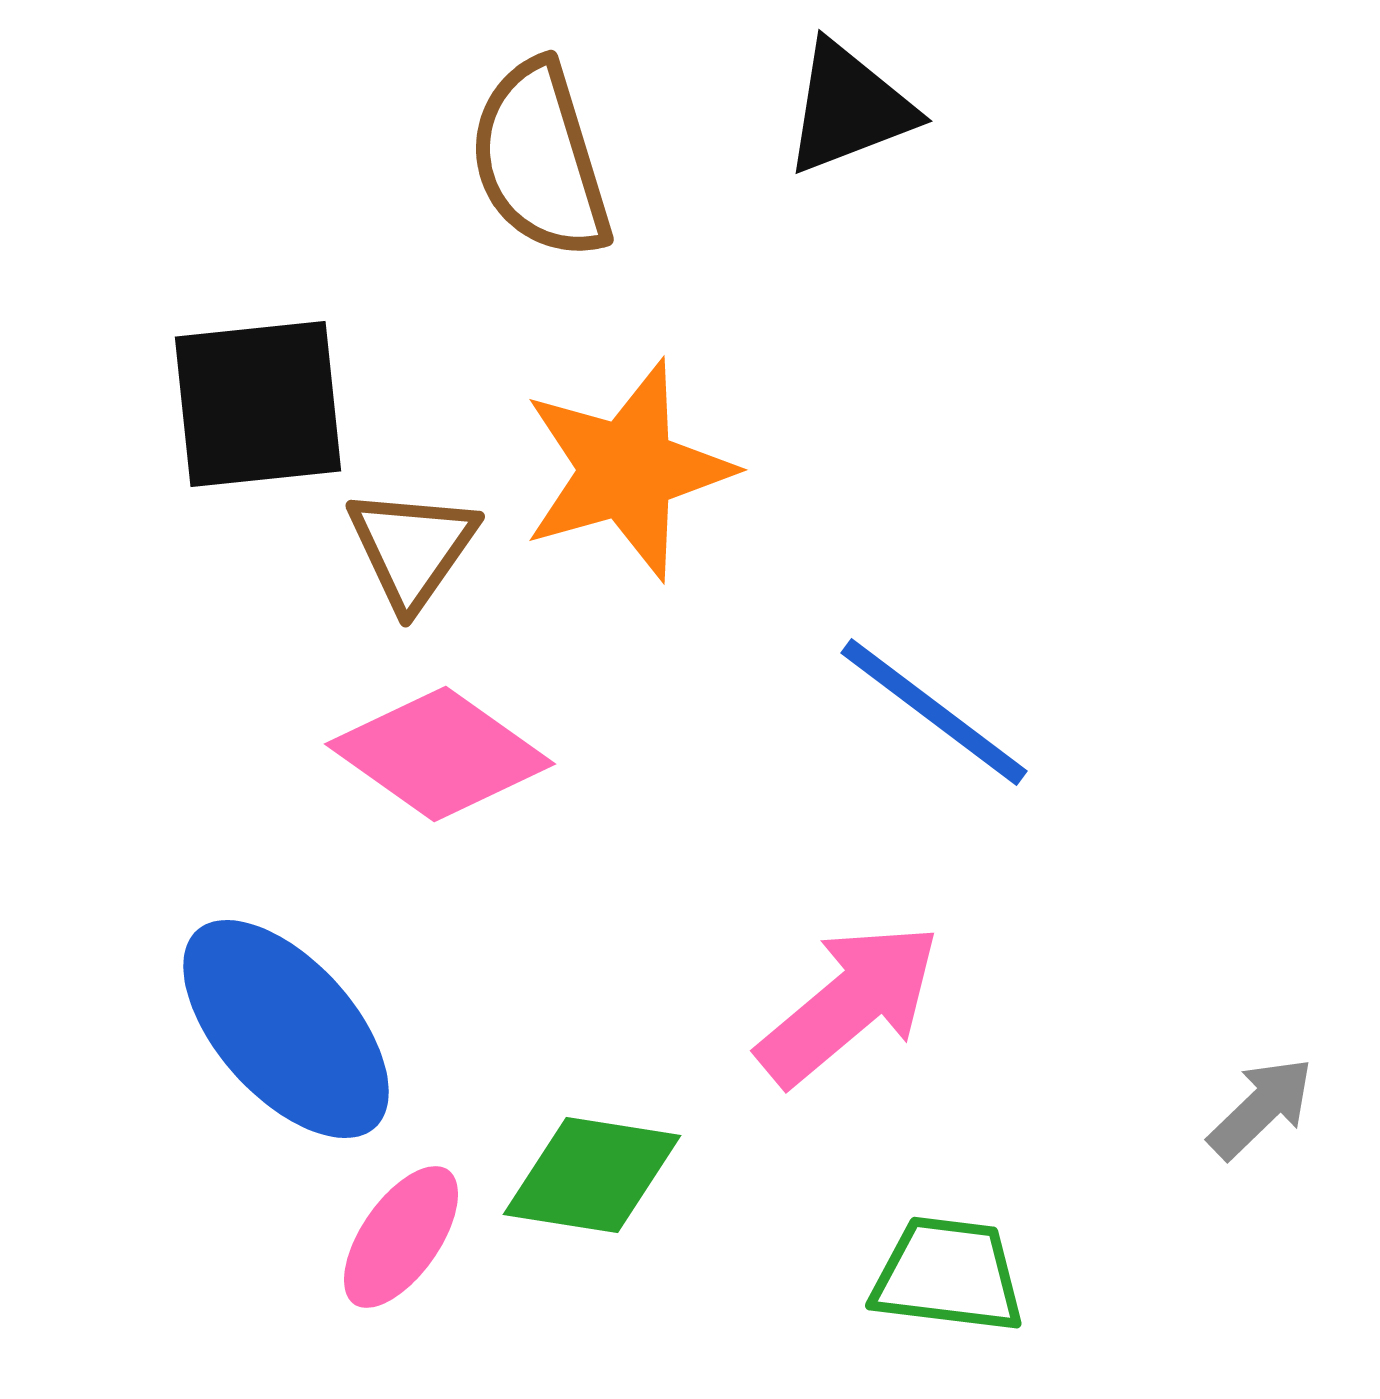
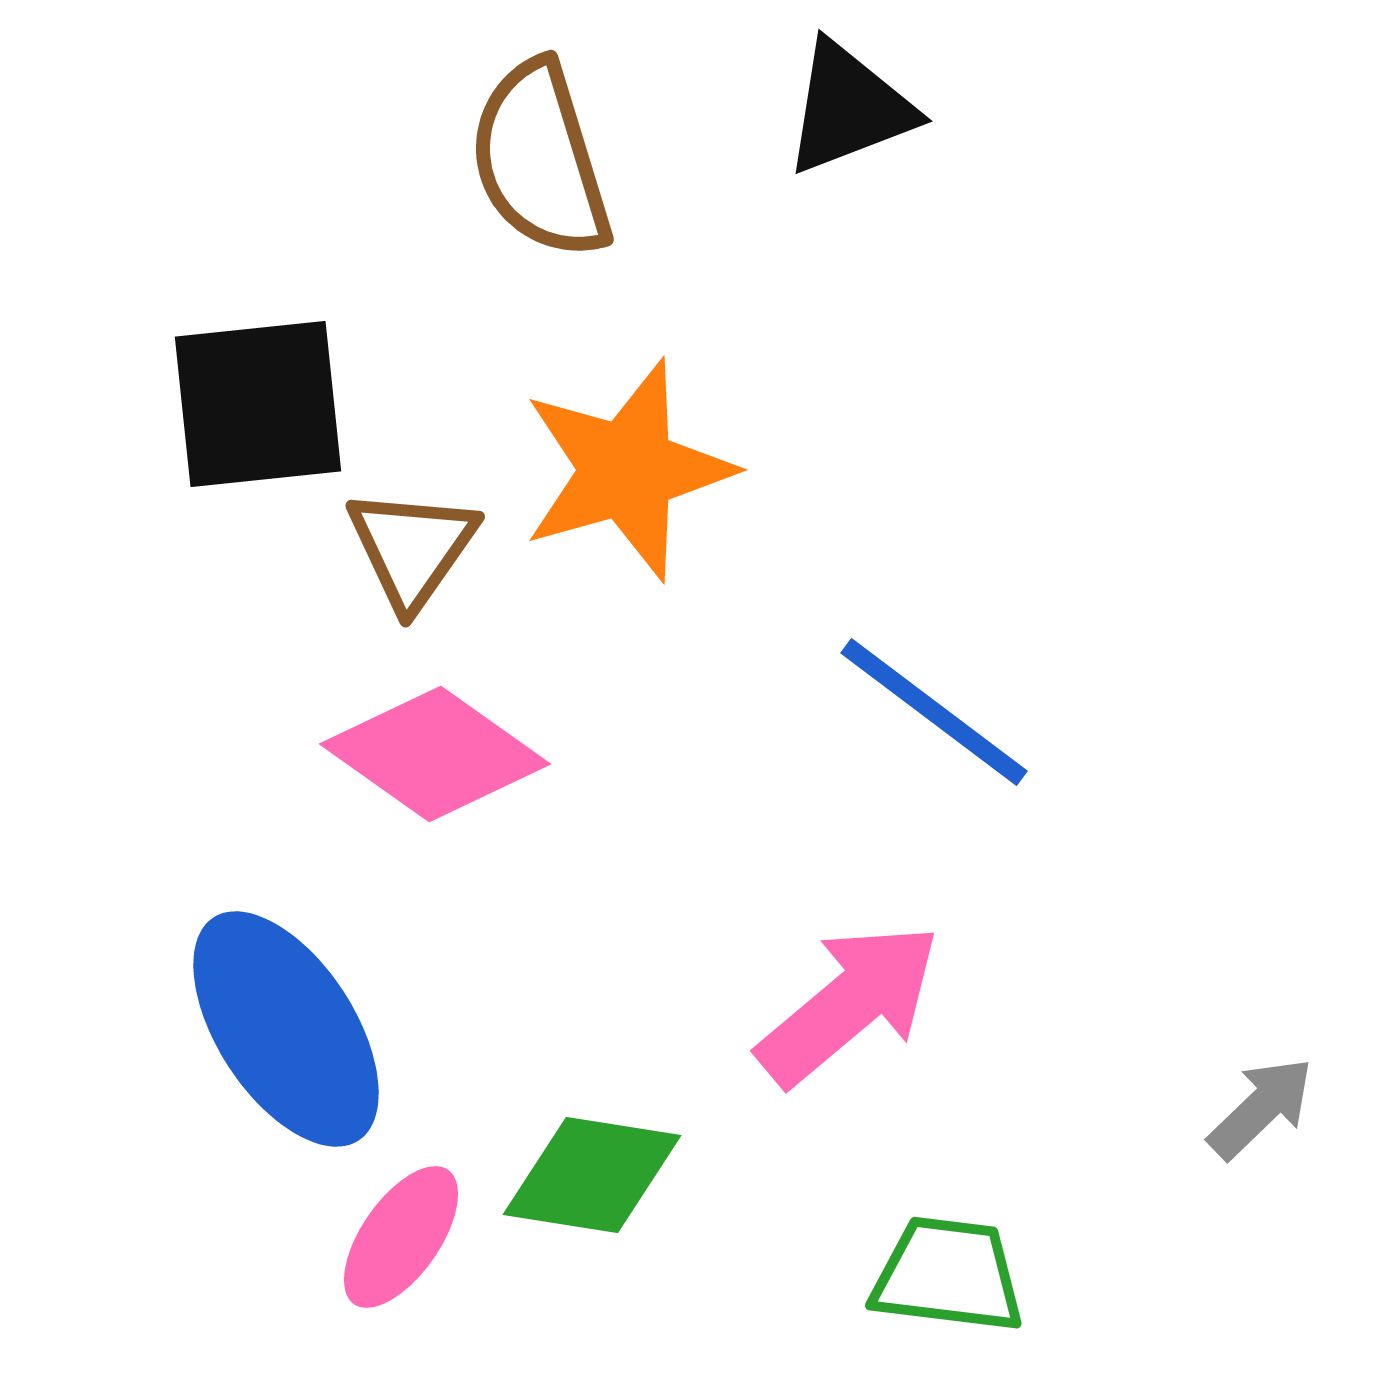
pink diamond: moved 5 px left
blue ellipse: rotated 9 degrees clockwise
